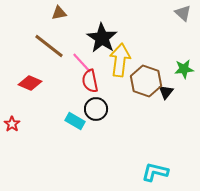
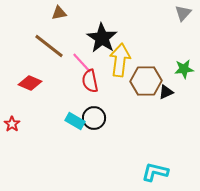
gray triangle: rotated 30 degrees clockwise
brown hexagon: rotated 20 degrees counterclockwise
black triangle: rotated 28 degrees clockwise
black circle: moved 2 px left, 9 px down
